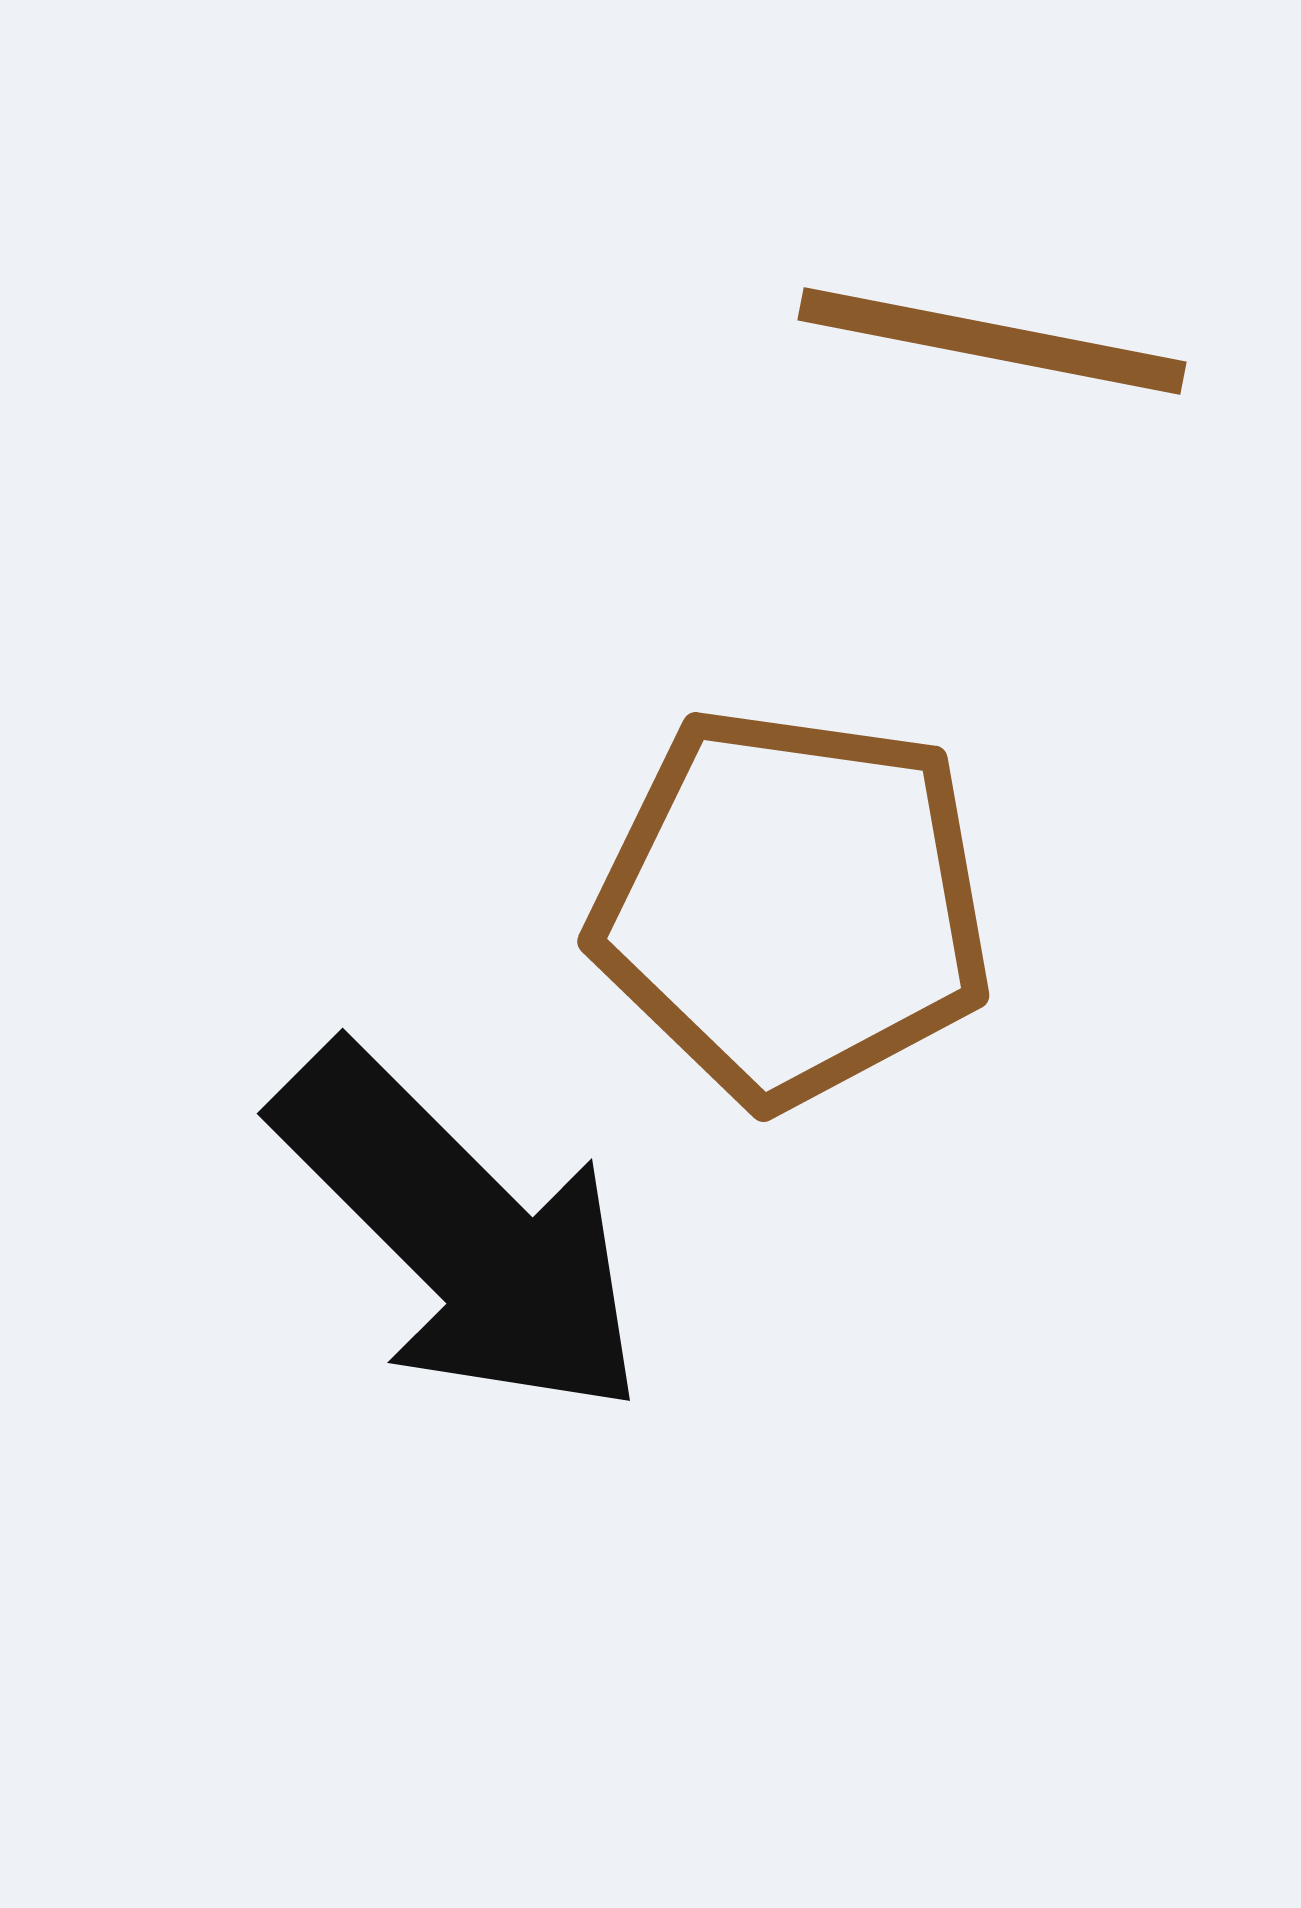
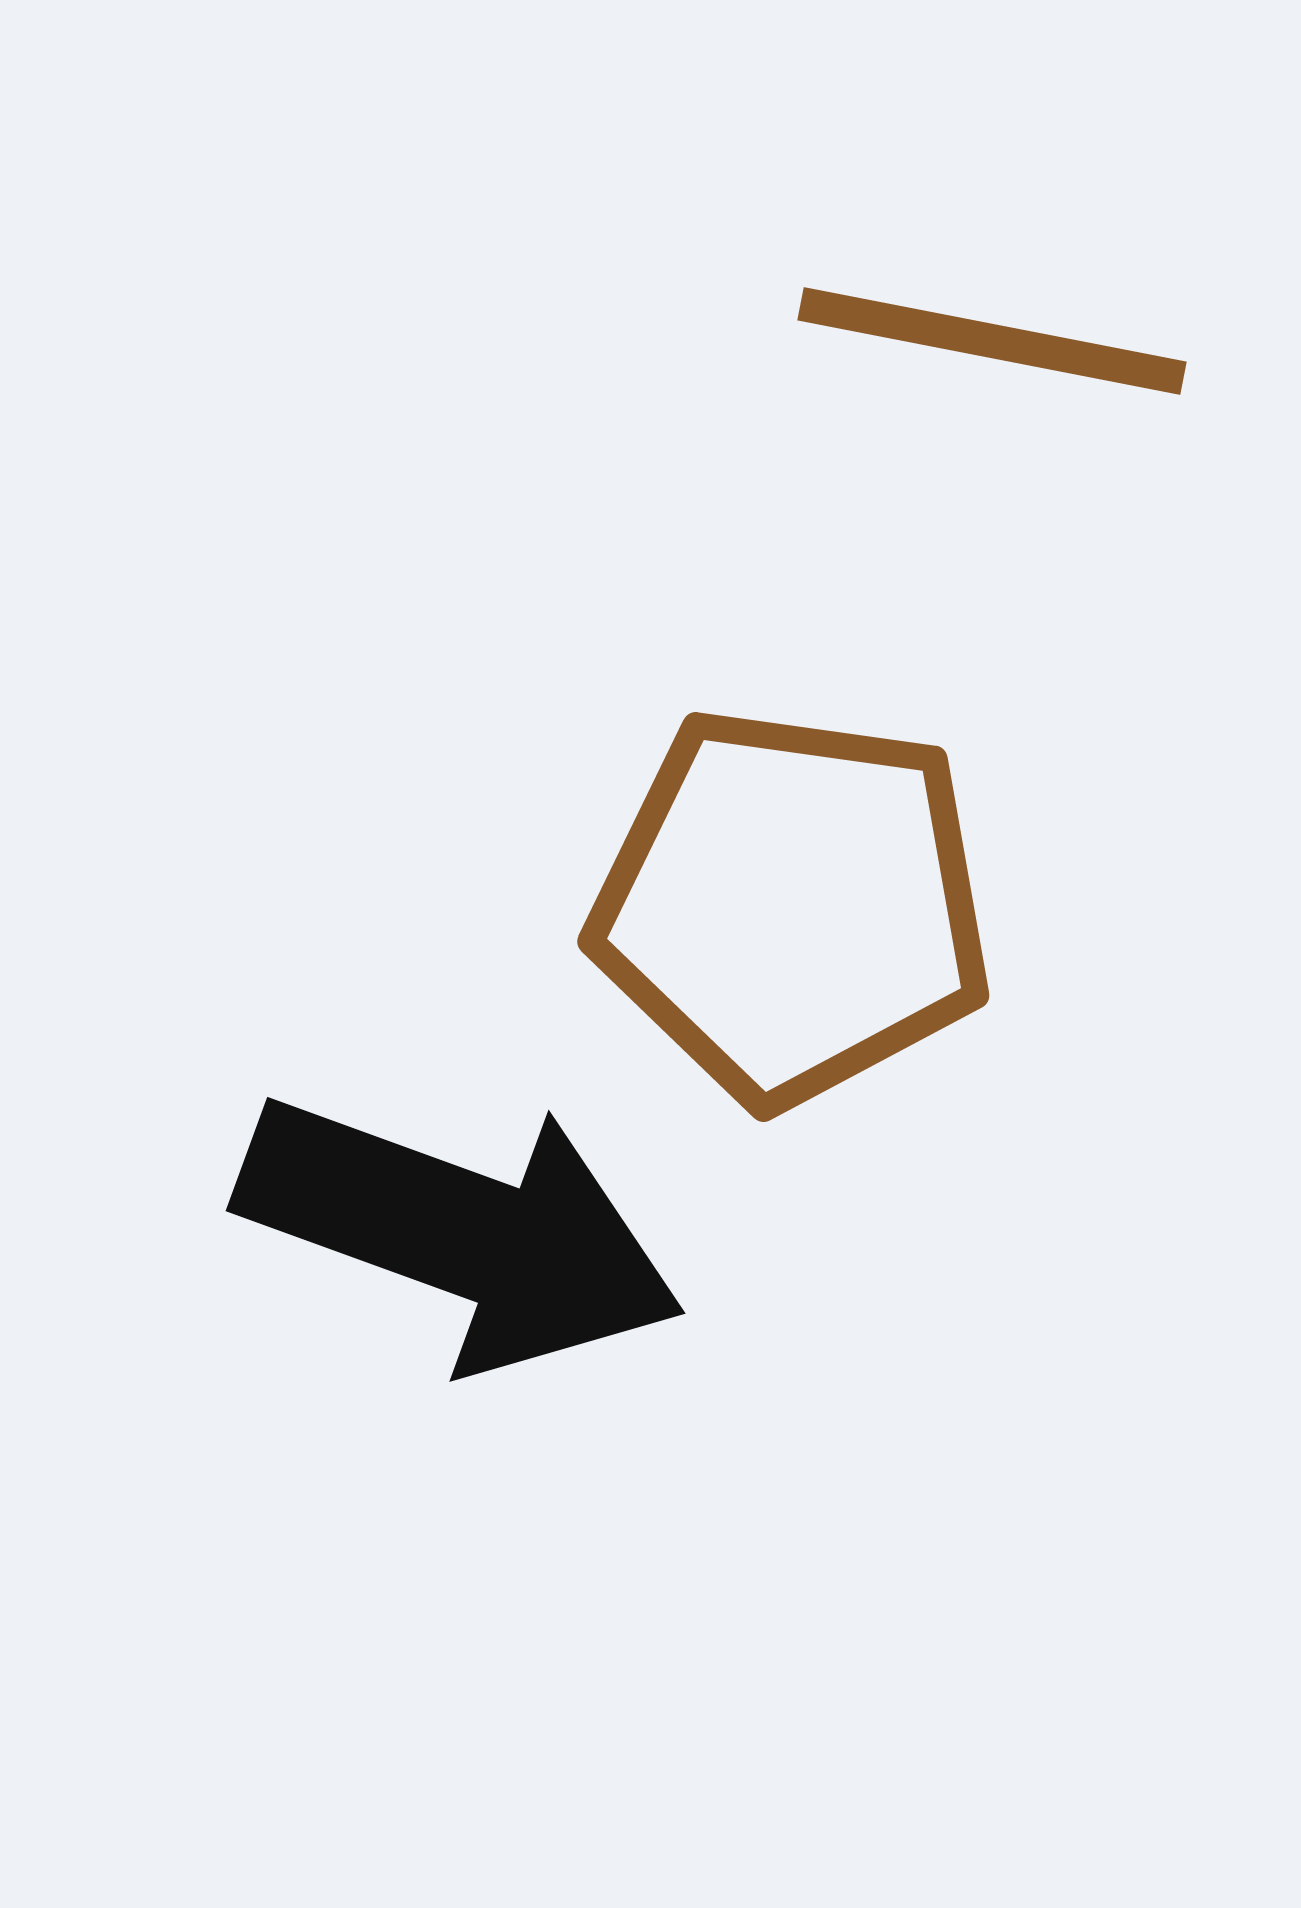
black arrow: rotated 25 degrees counterclockwise
